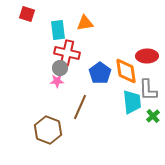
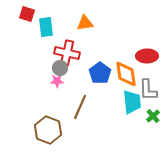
cyan rectangle: moved 12 px left, 3 px up
orange diamond: moved 3 px down
